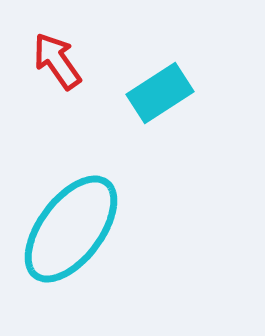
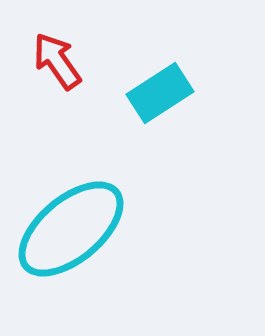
cyan ellipse: rotated 13 degrees clockwise
